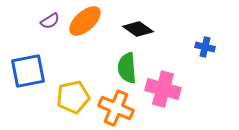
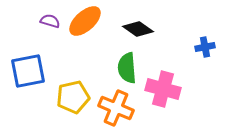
purple semicircle: rotated 132 degrees counterclockwise
blue cross: rotated 24 degrees counterclockwise
